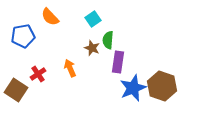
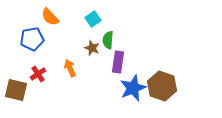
blue pentagon: moved 9 px right, 3 px down
brown square: rotated 20 degrees counterclockwise
